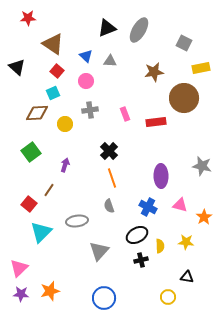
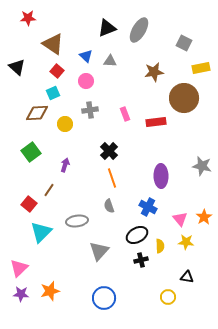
pink triangle at (180, 205): moved 14 px down; rotated 35 degrees clockwise
